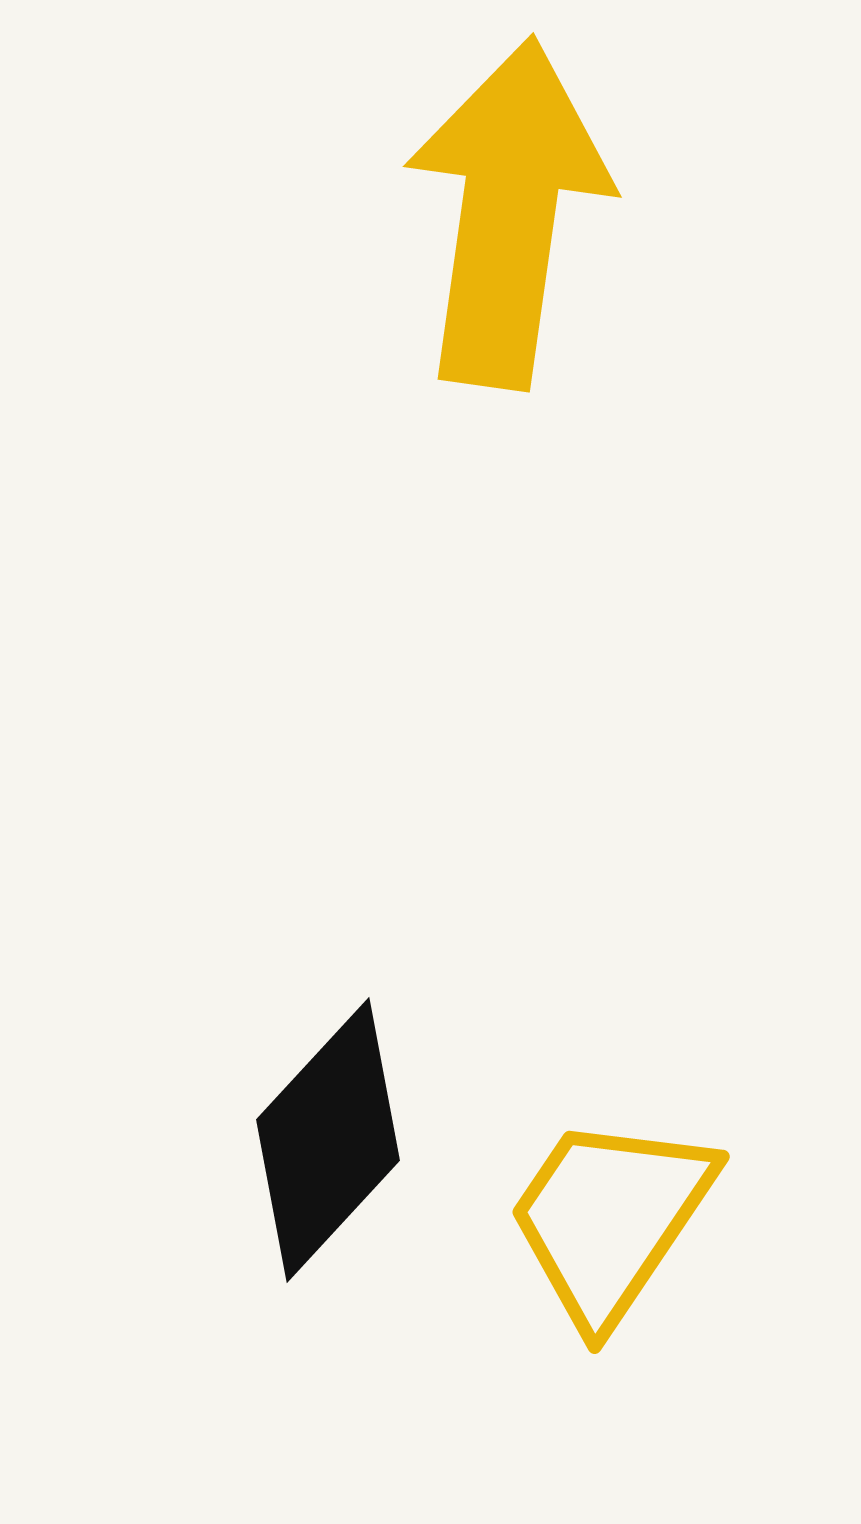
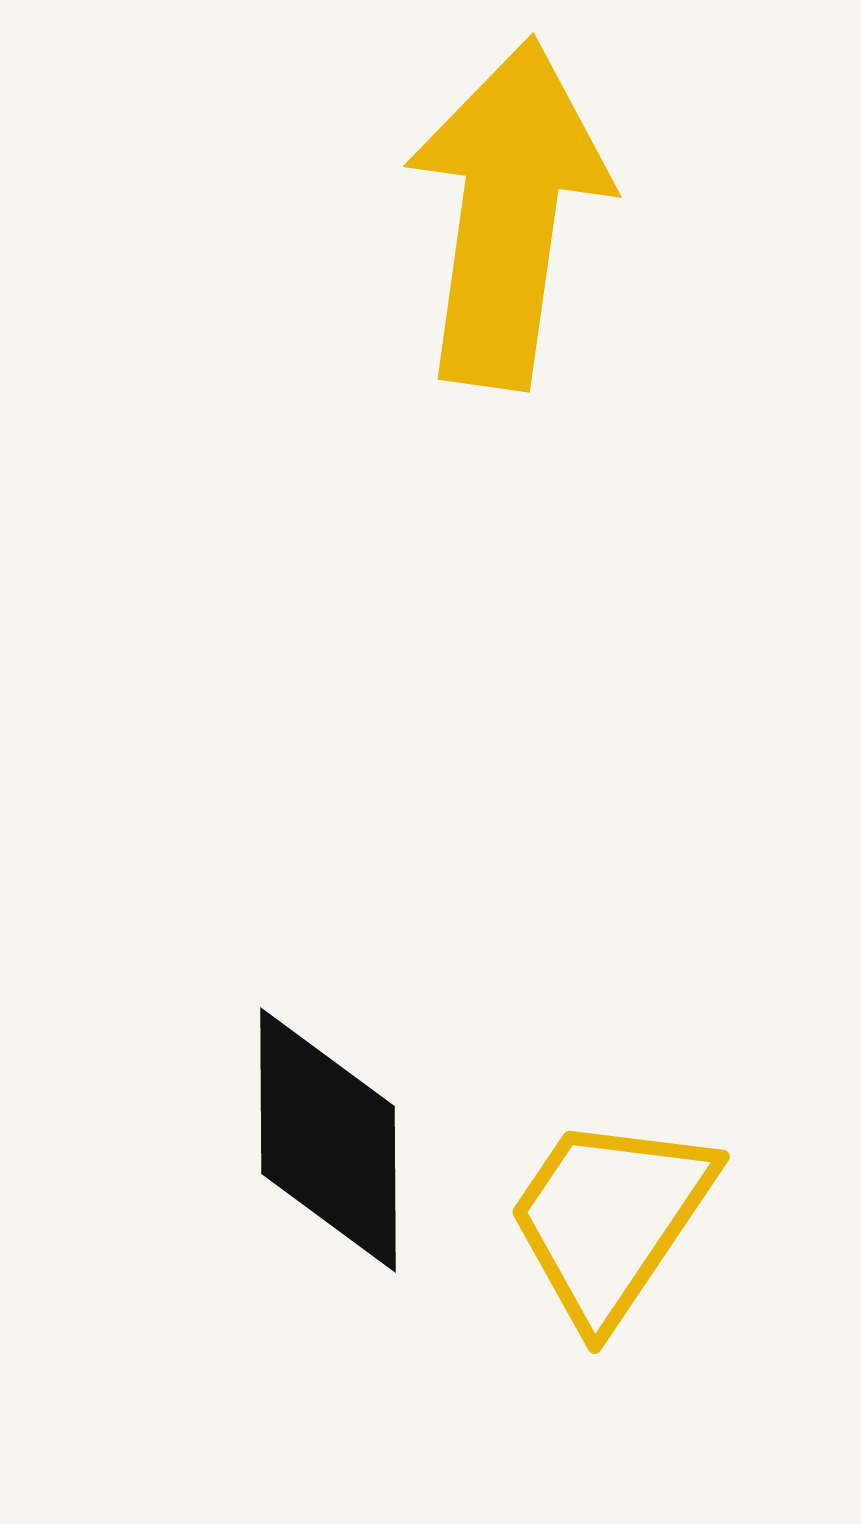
black diamond: rotated 43 degrees counterclockwise
